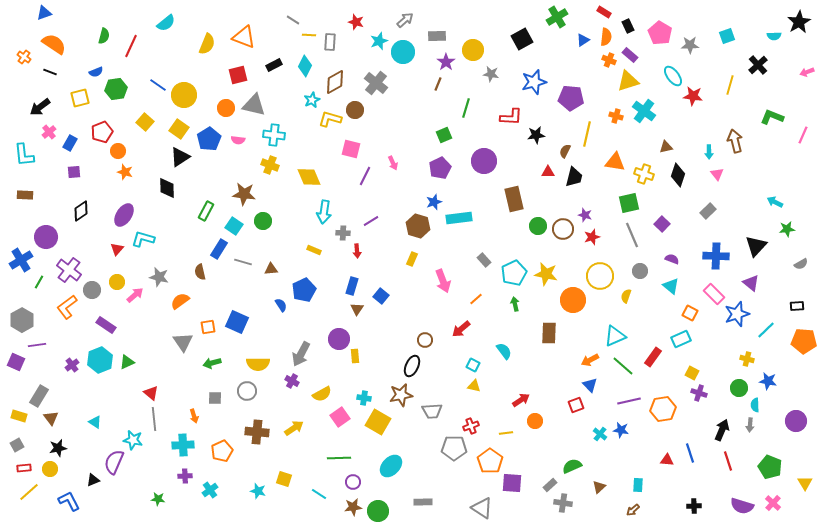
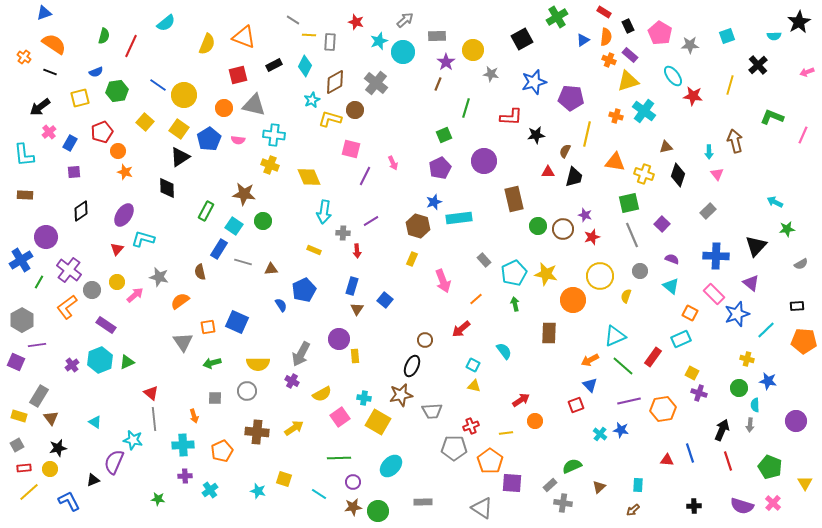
green hexagon at (116, 89): moved 1 px right, 2 px down
orange circle at (226, 108): moved 2 px left
blue square at (381, 296): moved 4 px right, 4 px down
